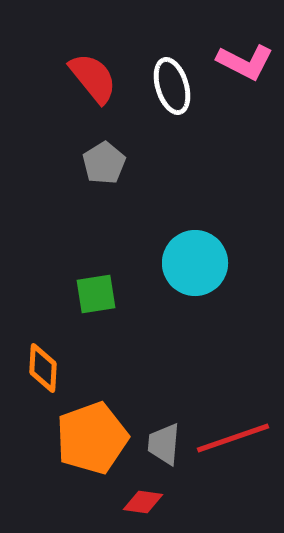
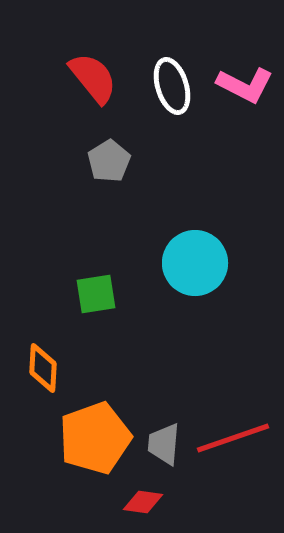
pink L-shape: moved 23 px down
gray pentagon: moved 5 px right, 2 px up
orange pentagon: moved 3 px right
